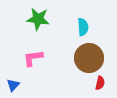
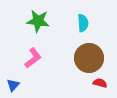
green star: moved 2 px down
cyan semicircle: moved 4 px up
pink L-shape: rotated 150 degrees clockwise
red semicircle: rotated 88 degrees counterclockwise
